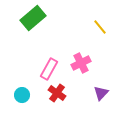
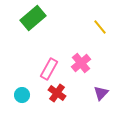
pink cross: rotated 12 degrees counterclockwise
